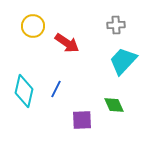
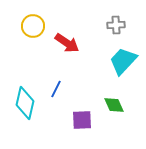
cyan diamond: moved 1 px right, 12 px down
